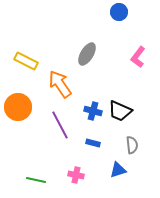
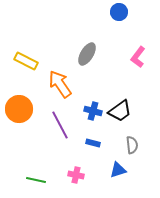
orange circle: moved 1 px right, 2 px down
black trapezoid: rotated 60 degrees counterclockwise
